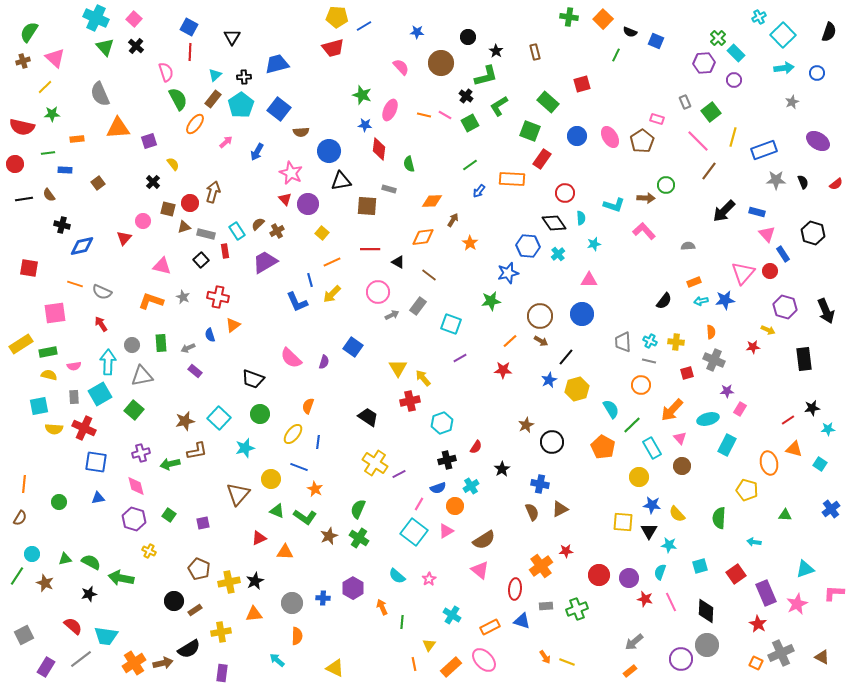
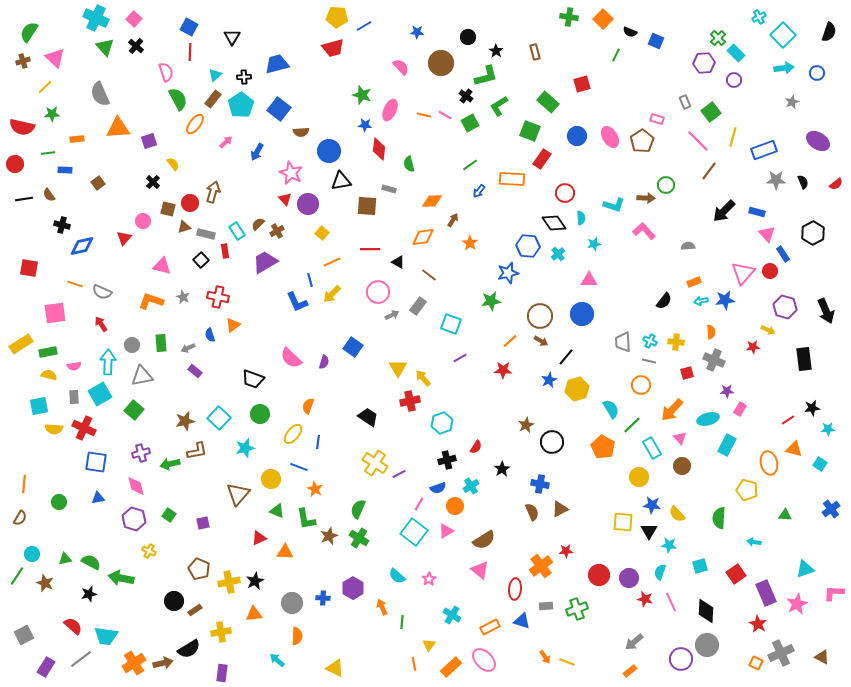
black hexagon at (813, 233): rotated 15 degrees clockwise
green L-shape at (305, 517): moved 1 px right, 2 px down; rotated 45 degrees clockwise
